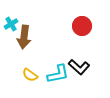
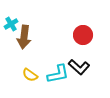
red circle: moved 1 px right, 9 px down
